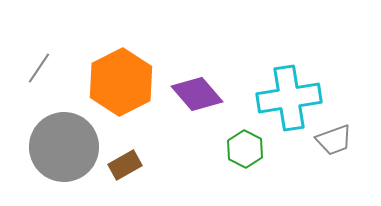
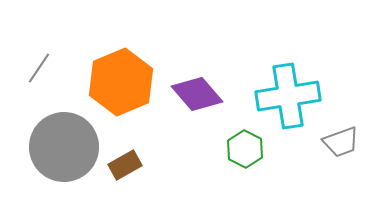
orange hexagon: rotated 4 degrees clockwise
cyan cross: moved 1 px left, 2 px up
gray trapezoid: moved 7 px right, 2 px down
